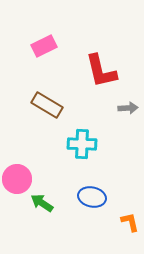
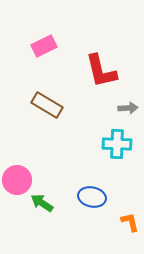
cyan cross: moved 35 px right
pink circle: moved 1 px down
